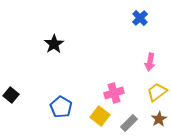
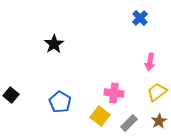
pink cross: rotated 24 degrees clockwise
blue pentagon: moved 1 px left, 5 px up
brown star: moved 2 px down
